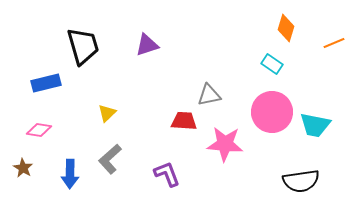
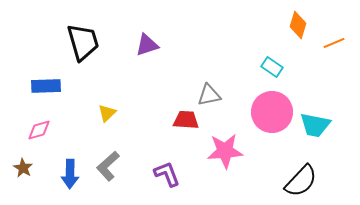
orange diamond: moved 12 px right, 3 px up
black trapezoid: moved 4 px up
cyan rectangle: moved 3 px down
blue rectangle: moved 3 px down; rotated 12 degrees clockwise
red trapezoid: moved 2 px right, 1 px up
pink diamond: rotated 25 degrees counterclockwise
pink star: moved 7 px down; rotated 9 degrees counterclockwise
gray L-shape: moved 2 px left, 7 px down
black semicircle: rotated 39 degrees counterclockwise
